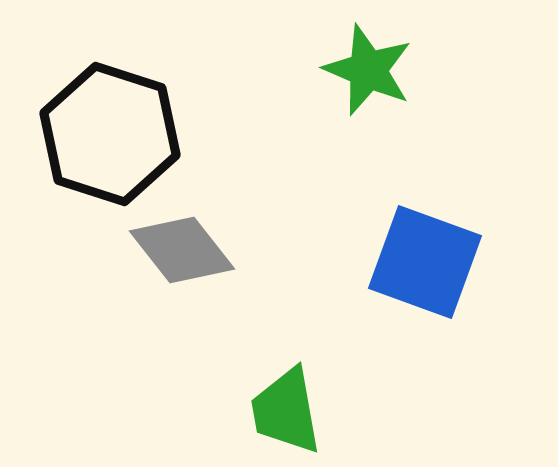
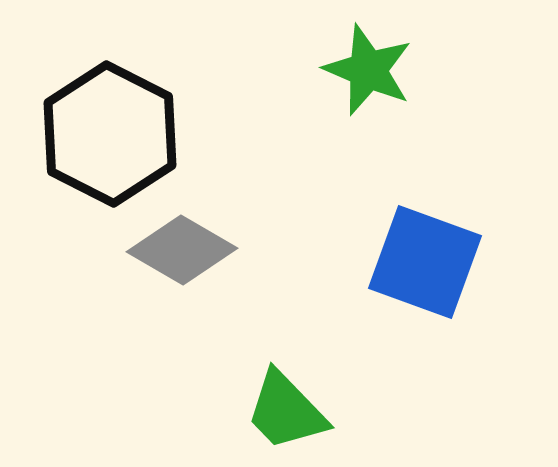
black hexagon: rotated 9 degrees clockwise
gray diamond: rotated 22 degrees counterclockwise
green trapezoid: rotated 34 degrees counterclockwise
